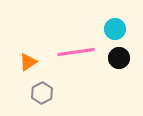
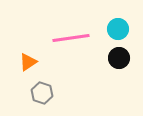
cyan circle: moved 3 px right
pink line: moved 5 px left, 14 px up
gray hexagon: rotated 15 degrees counterclockwise
